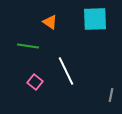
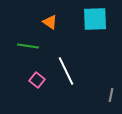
pink square: moved 2 px right, 2 px up
